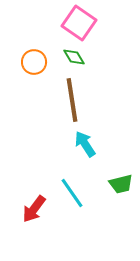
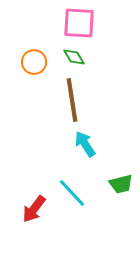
pink square: rotated 32 degrees counterclockwise
cyan line: rotated 8 degrees counterclockwise
